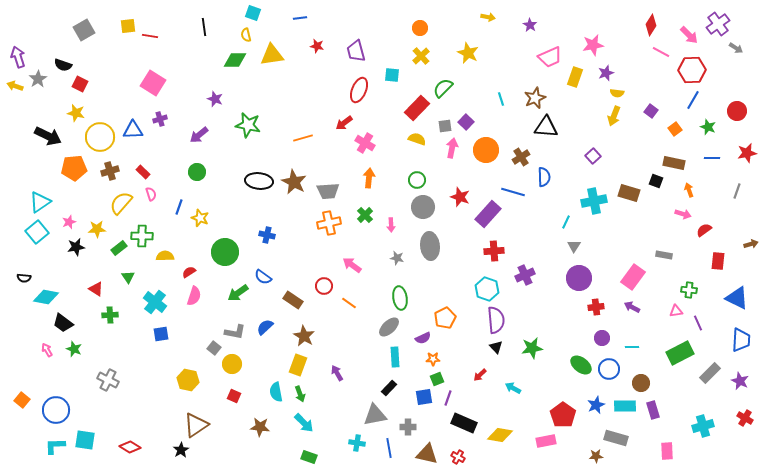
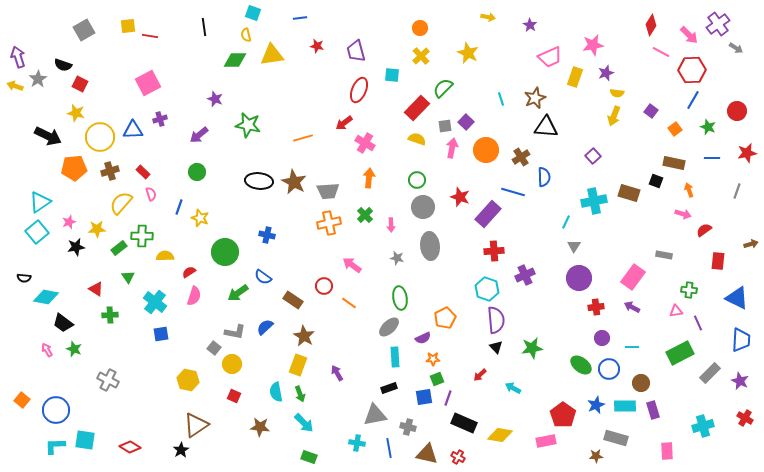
pink square at (153, 83): moved 5 px left; rotated 30 degrees clockwise
black rectangle at (389, 388): rotated 28 degrees clockwise
gray cross at (408, 427): rotated 14 degrees clockwise
